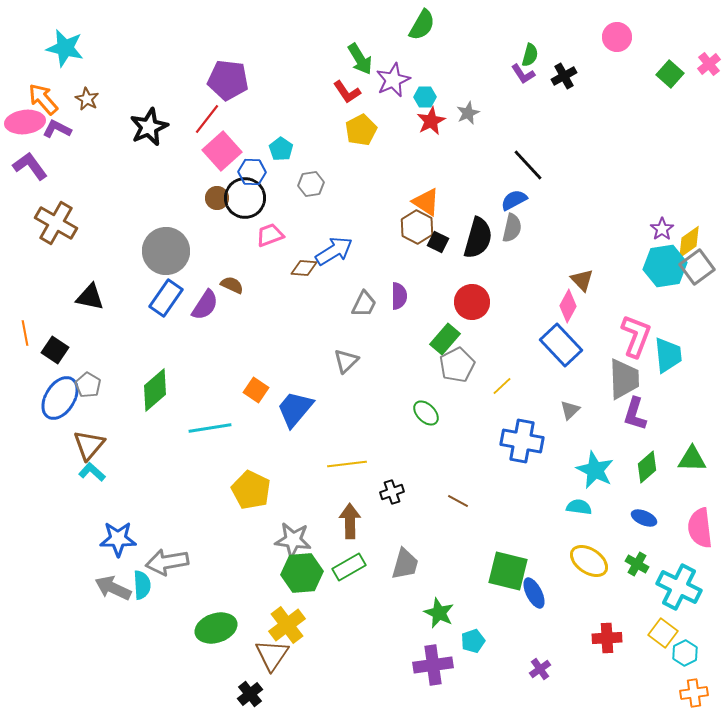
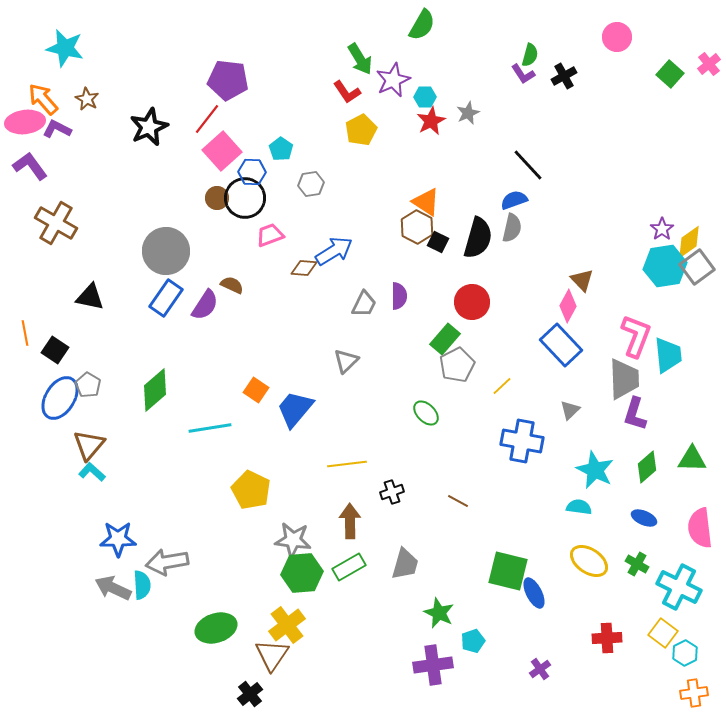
blue semicircle at (514, 200): rotated 8 degrees clockwise
